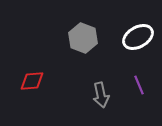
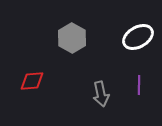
gray hexagon: moved 11 px left; rotated 8 degrees clockwise
purple line: rotated 24 degrees clockwise
gray arrow: moved 1 px up
